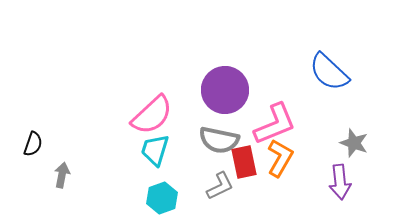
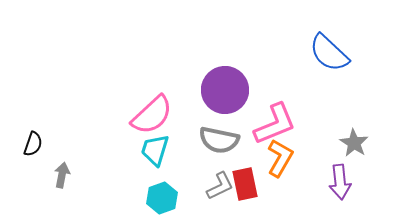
blue semicircle: moved 19 px up
gray star: rotated 12 degrees clockwise
red rectangle: moved 1 px right, 22 px down
